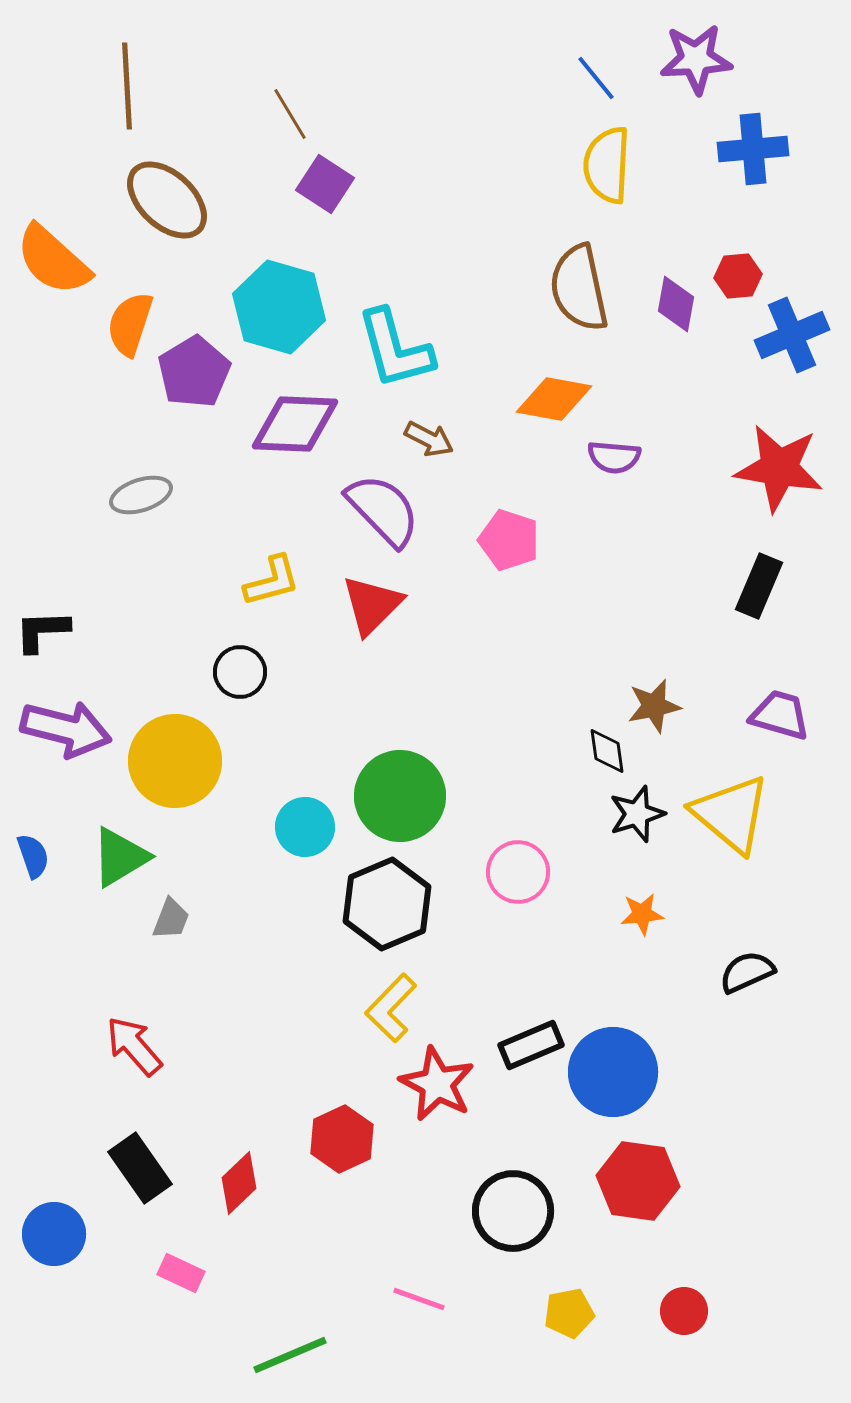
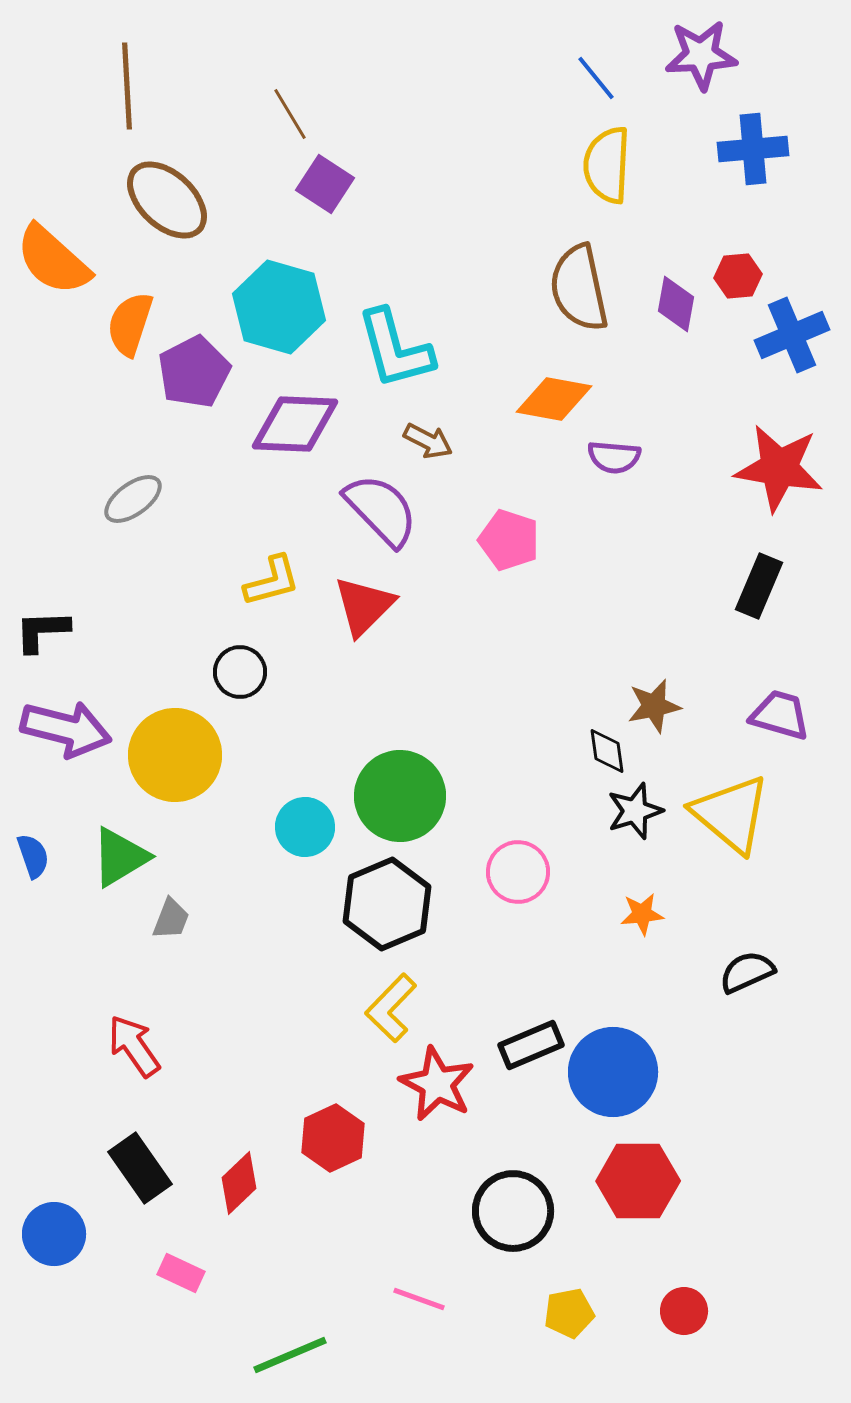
purple star at (696, 59): moved 5 px right, 4 px up
purple pentagon at (194, 372): rotated 4 degrees clockwise
brown arrow at (429, 439): moved 1 px left, 2 px down
gray ellipse at (141, 495): moved 8 px left, 4 px down; rotated 18 degrees counterclockwise
purple semicircle at (383, 510): moved 2 px left
red triangle at (372, 605): moved 8 px left, 1 px down
yellow circle at (175, 761): moved 6 px up
black star at (637, 814): moved 2 px left, 3 px up
red arrow at (134, 1046): rotated 6 degrees clockwise
red hexagon at (342, 1139): moved 9 px left, 1 px up
red hexagon at (638, 1181): rotated 8 degrees counterclockwise
